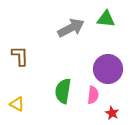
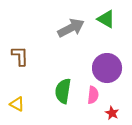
green triangle: rotated 24 degrees clockwise
purple circle: moved 1 px left, 1 px up
